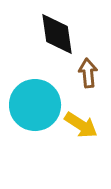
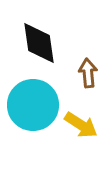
black diamond: moved 18 px left, 9 px down
cyan circle: moved 2 px left
